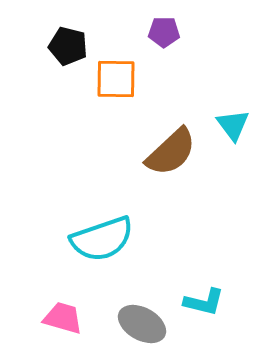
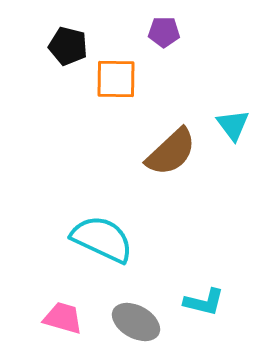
cyan semicircle: rotated 136 degrees counterclockwise
gray ellipse: moved 6 px left, 2 px up
